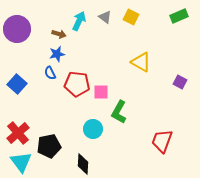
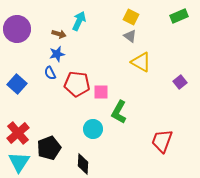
gray triangle: moved 25 px right, 19 px down
purple square: rotated 24 degrees clockwise
black pentagon: moved 2 px down; rotated 10 degrees counterclockwise
cyan triangle: moved 2 px left; rotated 10 degrees clockwise
